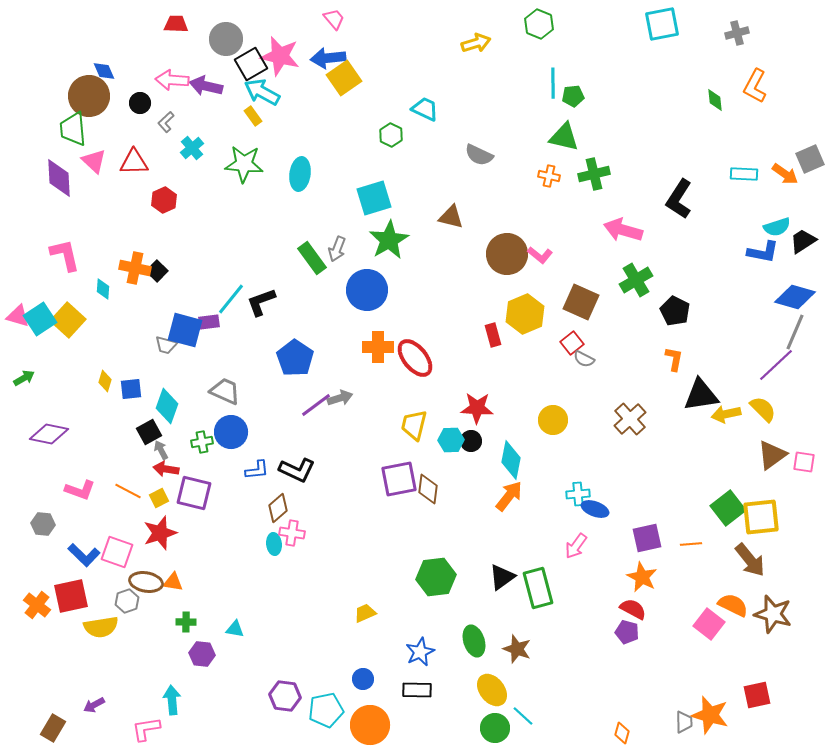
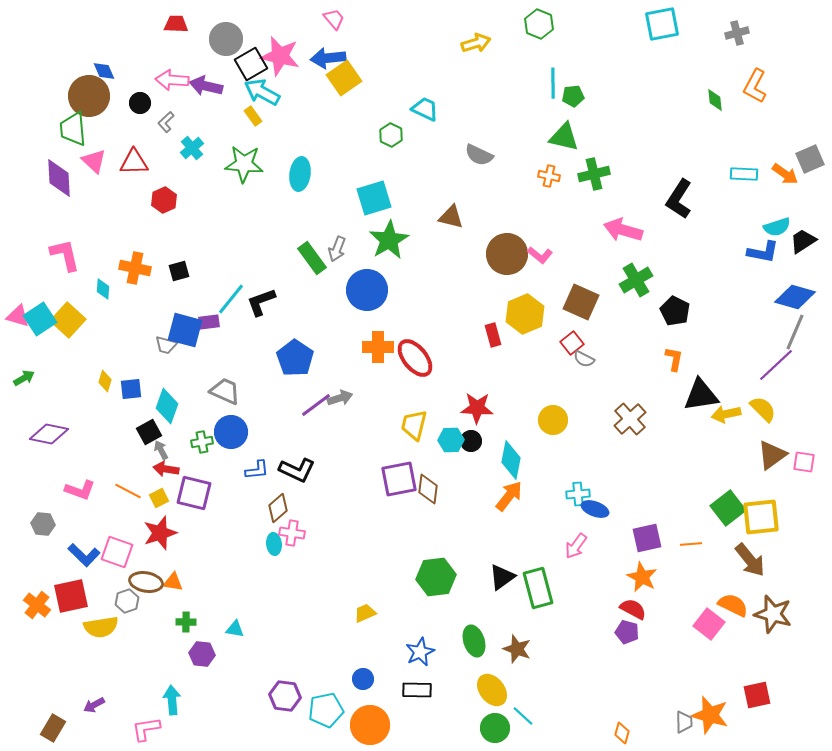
black square at (157, 271): moved 22 px right; rotated 30 degrees clockwise
